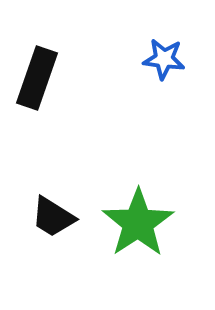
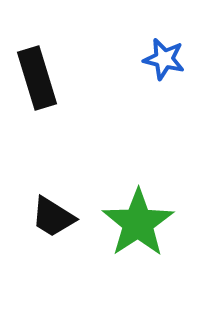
blue star: rotated 6 degrees clockwise
black rectangle: rotated 36 degrees counterclockwise
